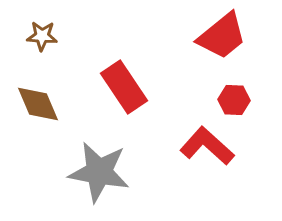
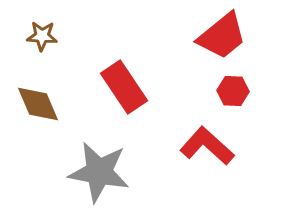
red hexagon: moved 1 px left, 9 px up
